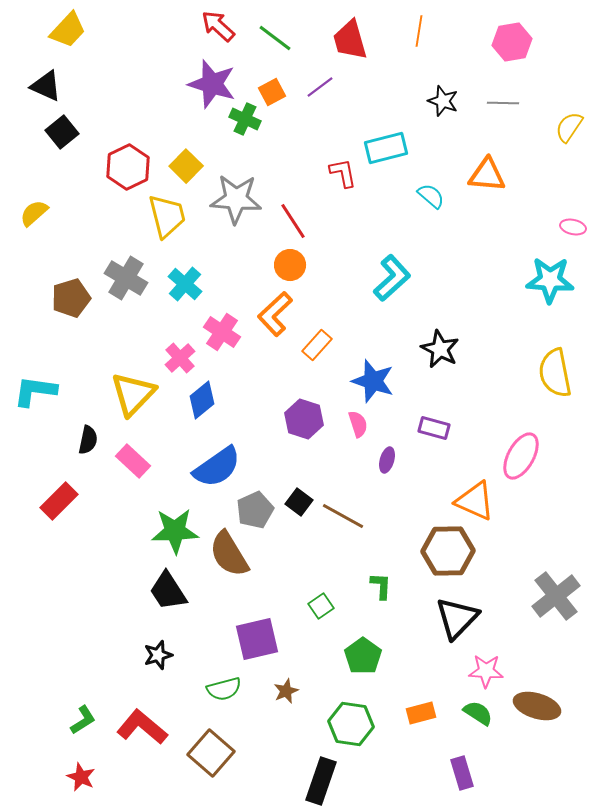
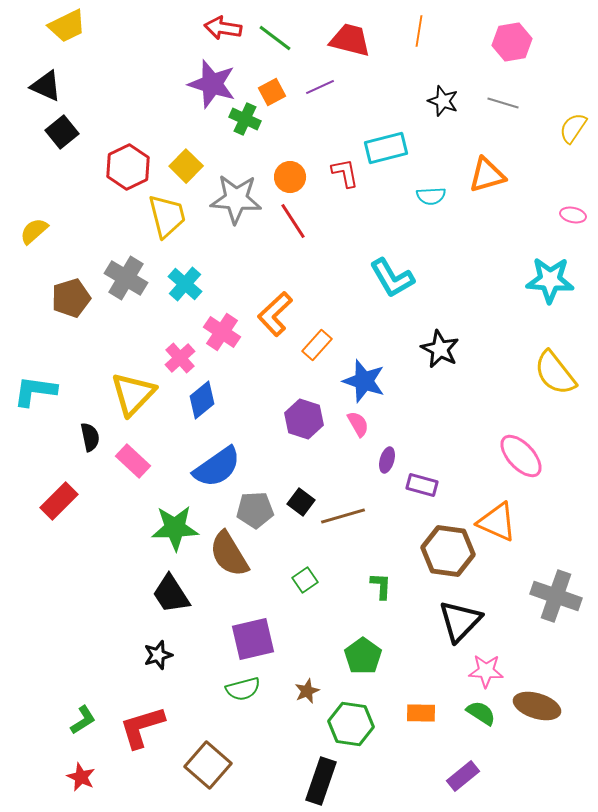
red arrow at (218, 26): moved 5 px right, 2 px down; rotated 33 degrees counterclockwise
yellow trapezoid at (68, 30): moved 1 px left, 4 px up; rotated 21 degrees clockwise
red trapezoid at (350, 40): rotated 120 degrees clockwise
purple line at (320, 87): rotated 12 degrees clockwise
gray line at (503, 103): rotated 16 degrees clockwise
yellow semicircle at (569, 127): moved 4 px right, 1 px down
red L-shape at (343, 173): moved 2 px right
orange triangle at (487, 175): rotated 21 degrees counterclockwise
cyan semicircle at (431, 196): rotated 136 degrees clockwise
yellow semicircle at (34, 213): moved 18 px down
pink ellipse at (573, 227): moved 12 px up
orange circle at (290, 265): moved 88 px up
cyan L-shape at (392, 278): rotated 102 degrees clockwise
yellow semicircle at (555, 373): rotated 27 degrees counterclockwise
blue star at (373, 381): moved 9 px left
pink semicircle at (358, 424): rotated 12 degrees counterclockwise
purple rectangle at (434, 428): moved 12 px left, 57 px down
black semicircle at (88, 440): moved 2 px right, 3 px up; rotated 24 degrees counterclockwise
pink ellipse at (521, 456): rotated 72 degrees counterclockwise
orange triangle at (475, 501): moved 22 px right, 21 px down
black square at (299, 502): moved 2 px right
gray pentagon at (255, 510): rotated 21 degrees clockwise
brown line at (343, 516): rotated 45 degrees counterclockwise
green star at (175, 531): moved 3 px up
brown hexagon at (448, 551): rotated 9 degrees clockwise
black trapezoid at (168, 591): moved 3 px right, 3 px down
gray cross at (556, 596): rotated 33 degrees counterclockwise
green square at (321, 606): moved 16 px left, 26 px up
black triangle at (457, 618): moved 3 px right, 3 px down
purple square at (257, 639): moved 4 px left
green semicircle at (224, 689): moved 19 px right
brown star at (286, 691): moved 21 px right
orange rectangle at (421, 713): rotated 16 degrees clockwise
green semicircle at (478, 713): moved 3 px right
red L-shape at (142, 727): rotated 57 degrees counterclockwise
brown square at (211, 753): moved 3 px left, 12 px down
purple rectangle at (462, 773): moved 1 px right, 3 px down; rotated 68 degrees clockwise
